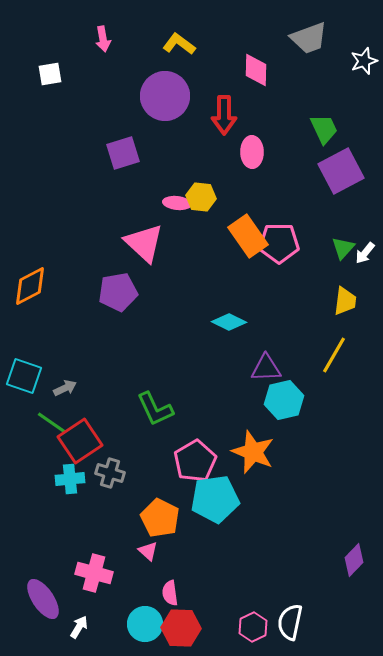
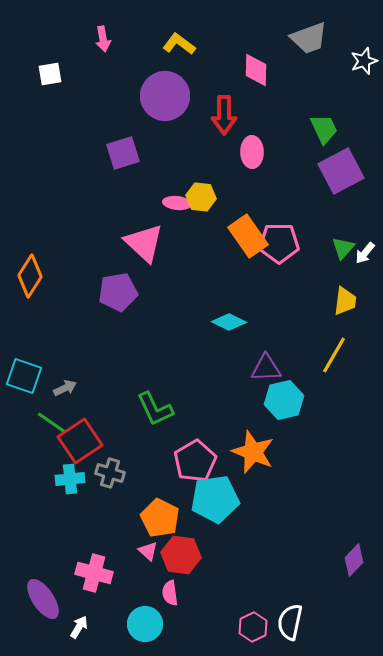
orange diamond at (30, 286): moved 10 px up; rotated 30 degrees counterclockwise
red hexagon at (181, 628): moved 73 px up; rotated 6 degrees clockwise
